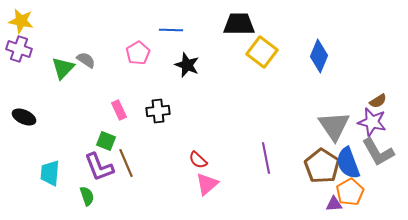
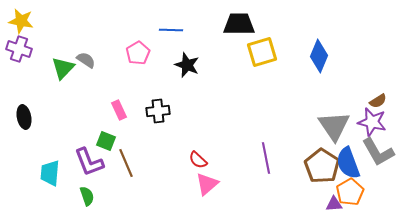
yellow square: rotated 36 degrees clockwise
black ellipse: rotated 55 degrees clockwise
purple L-shape: moved 10 px left, 5 px up
